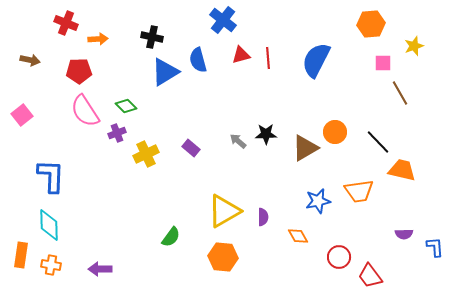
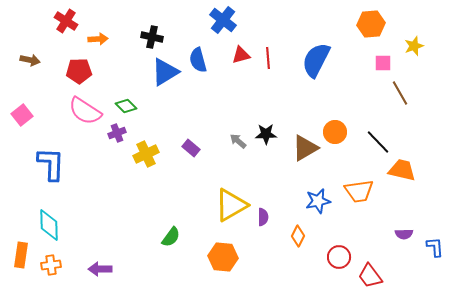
red cross at (66, 23): moved 2 px up; rotated 10 degrees clockwise
pink semicircle at (85, 111): rotated 24 degrees counterclockwise
blue L-shape at (51, 176): moved 12 px up
yellow triangle at (224, 211): moved 7 px right, 6 px up
orange diamond at (298, 236): rotated 55 degrees clockwise
orange cross at (51, 265): rotated 18 degrees counterclockwise
